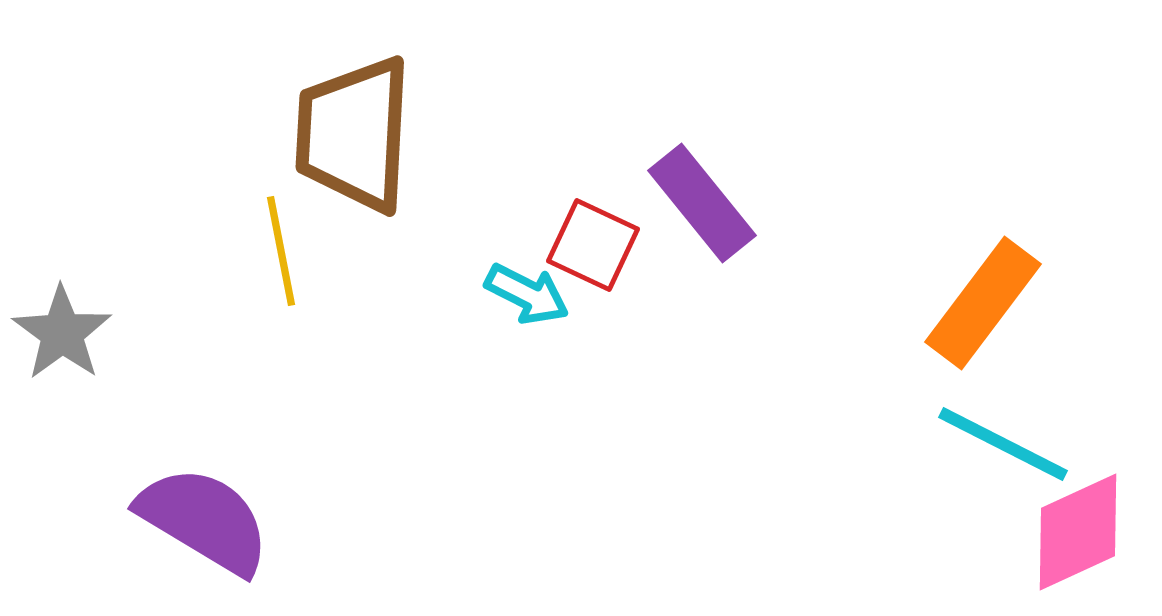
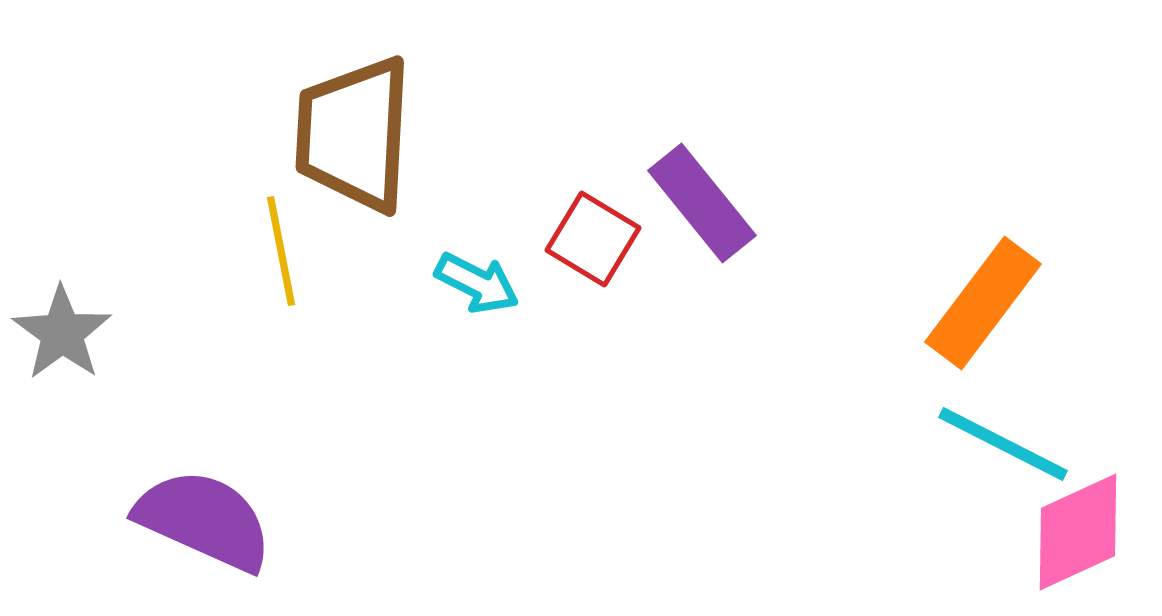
red square: moved 6 px up; rotated 6 degrees clockwise
cyan arrow: moved 50 px left, 11 px up
purple semicircle: rotated 7 degrees counterclockwise
